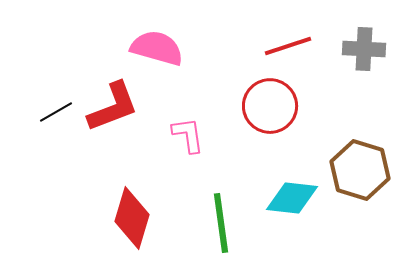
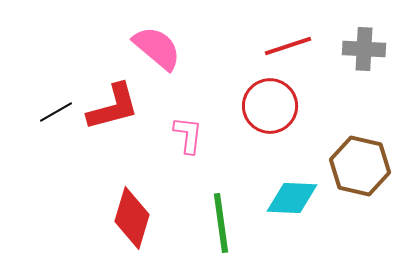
pink semicircle: rotated 24 degrees clockwise
red L-shape: rotated 6 degrees clockwise
pink L-shape: rotated 15 degrees clockwise
brown hexagon: moved 4 px up; rotated 4 degrees counterclockwise
cyan diamond: rotated 4 degrees counterclockwise
